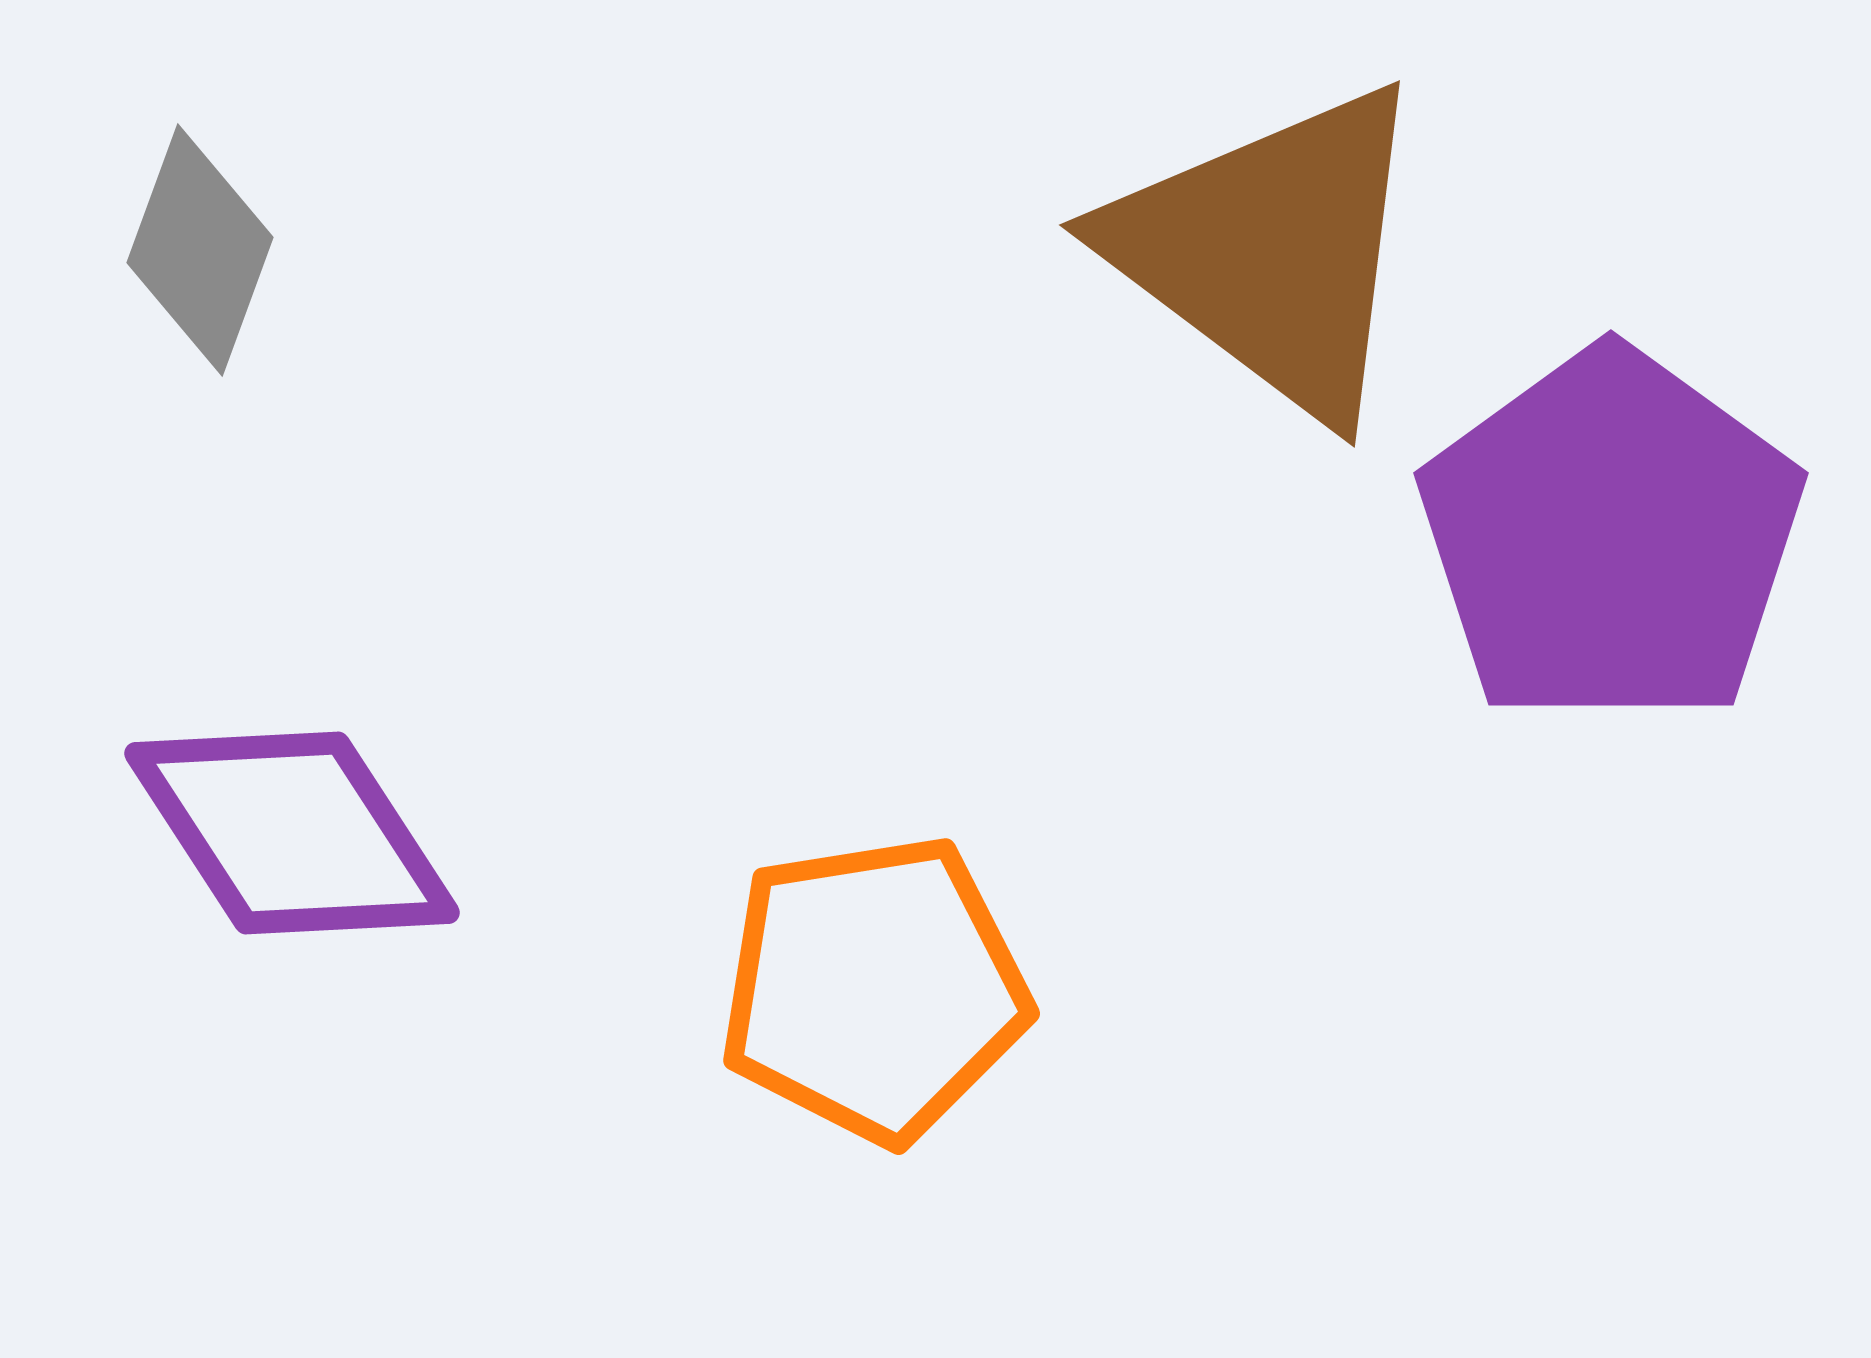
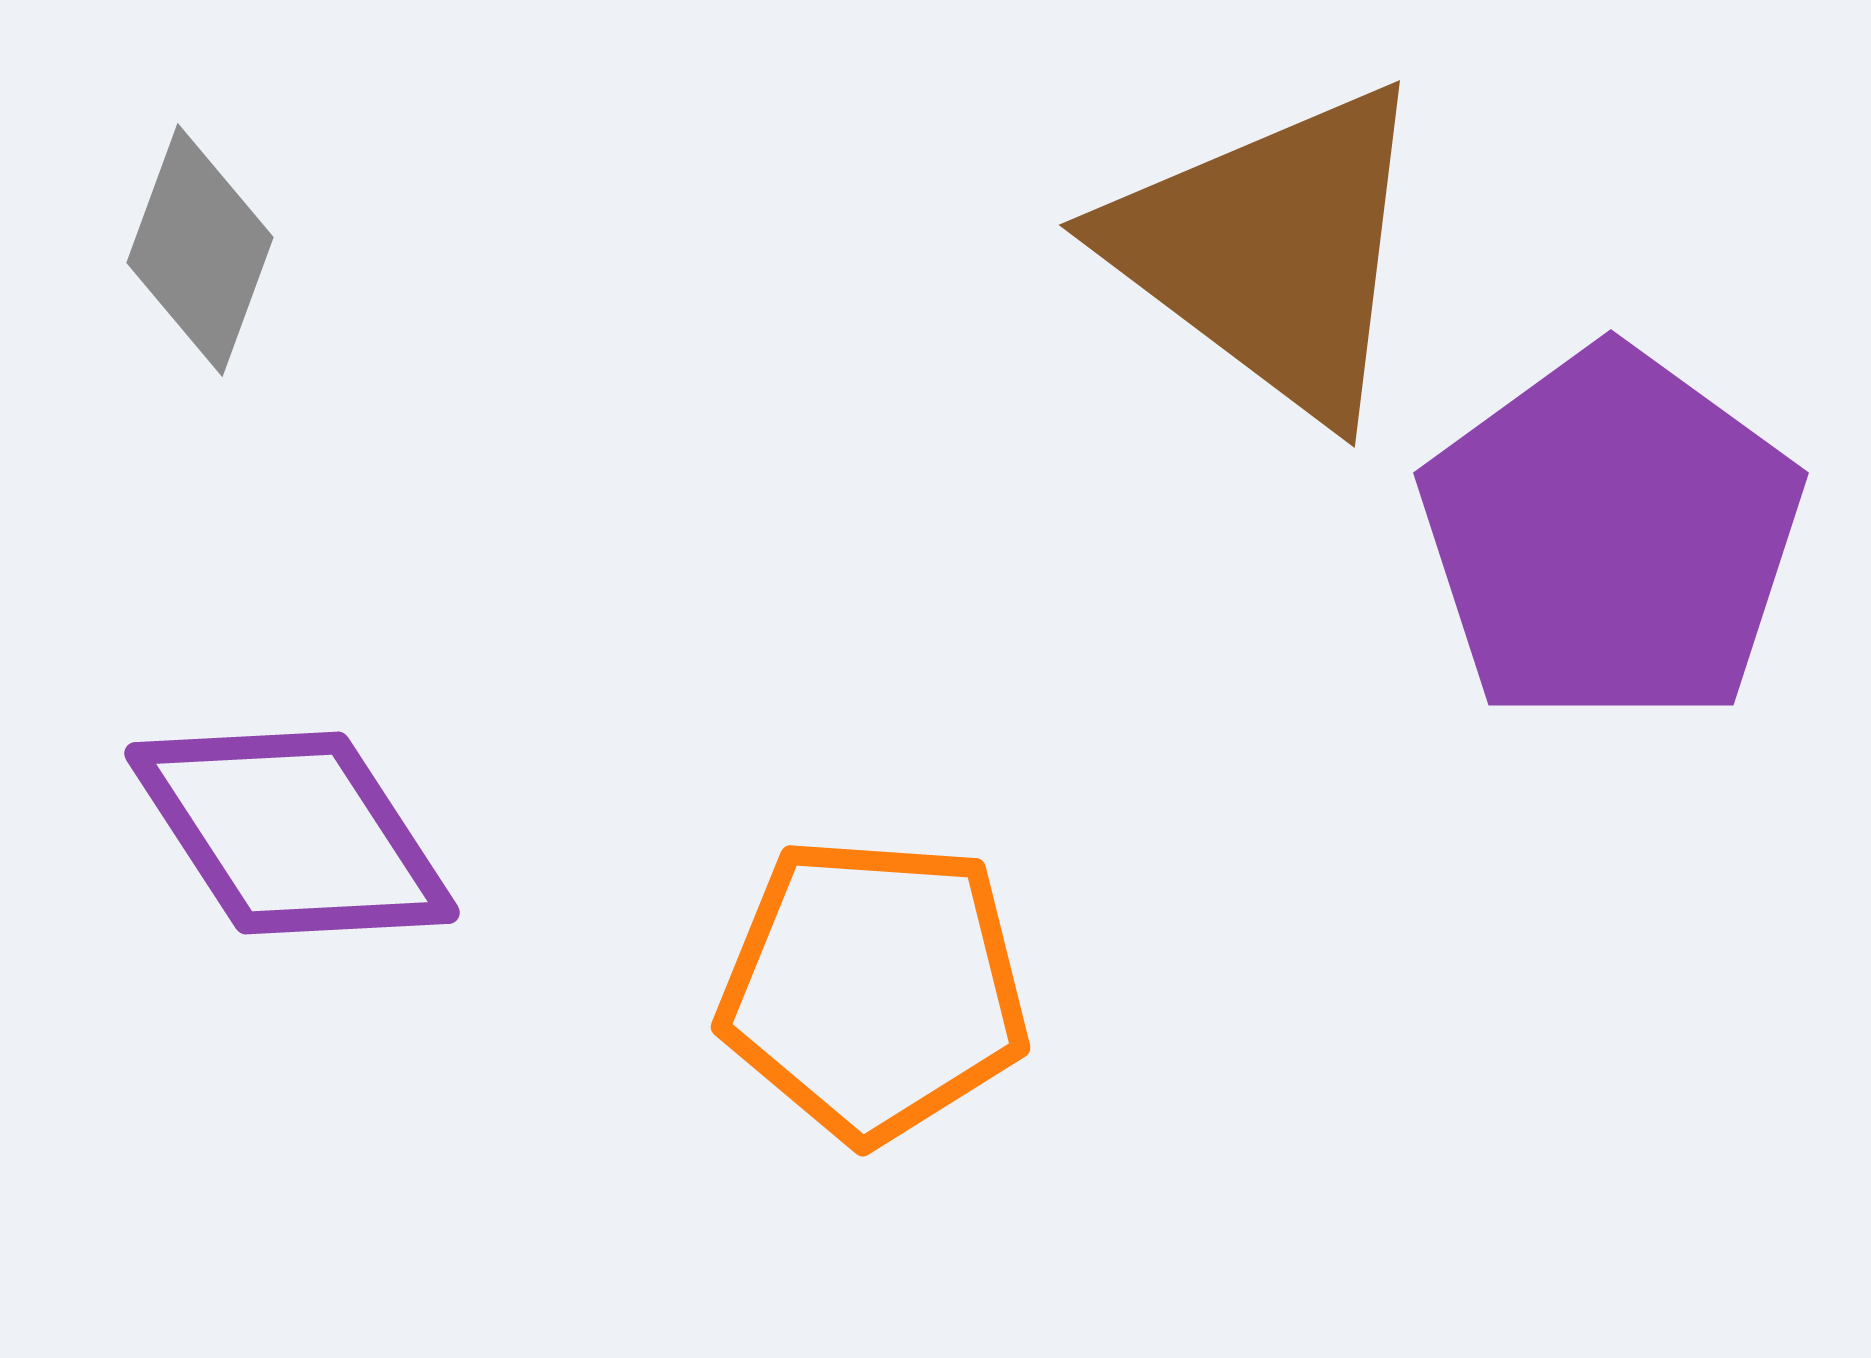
orange pentagon: rotated 13 degrees clockwise
